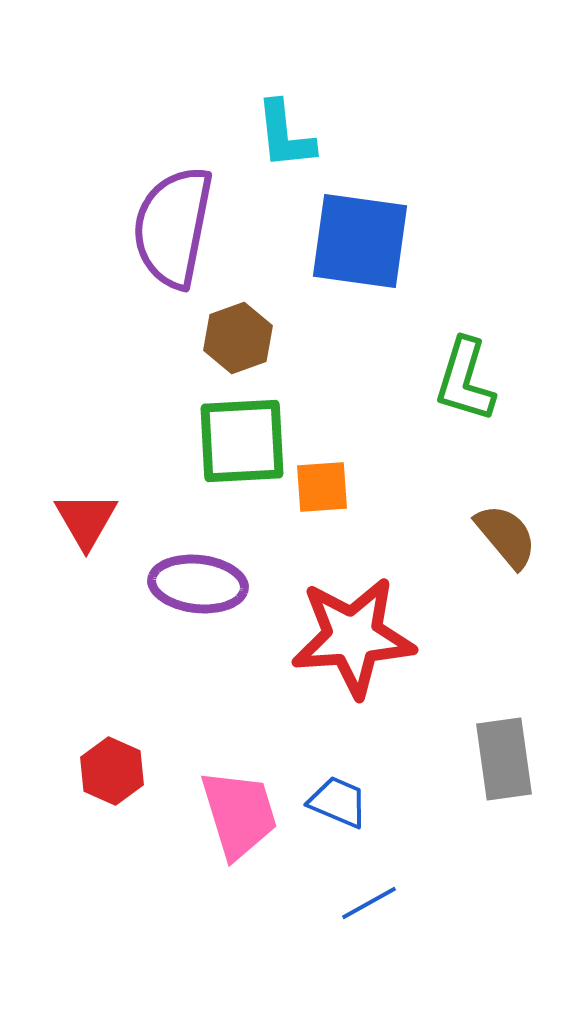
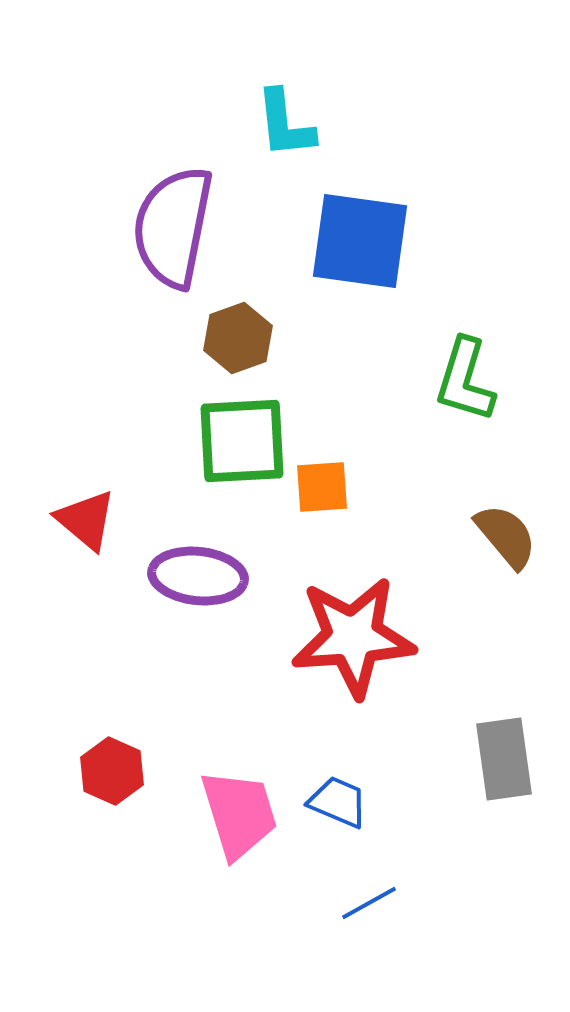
cyan L-shape: moved 11 px up
red triangle: rotated 20 degrees counterclockwise
purple ellipse: moved 8 px up
